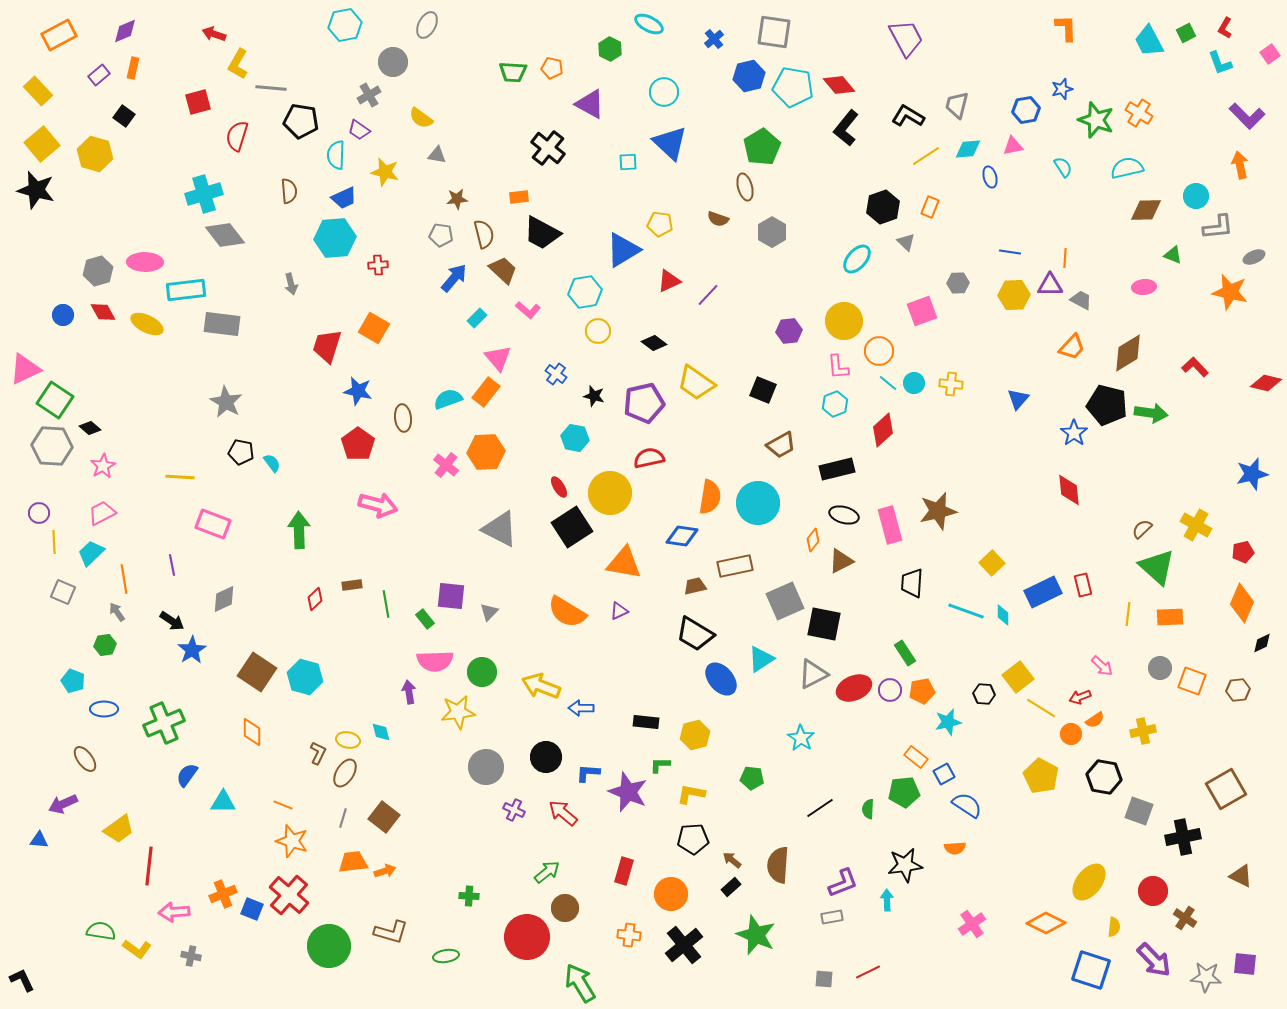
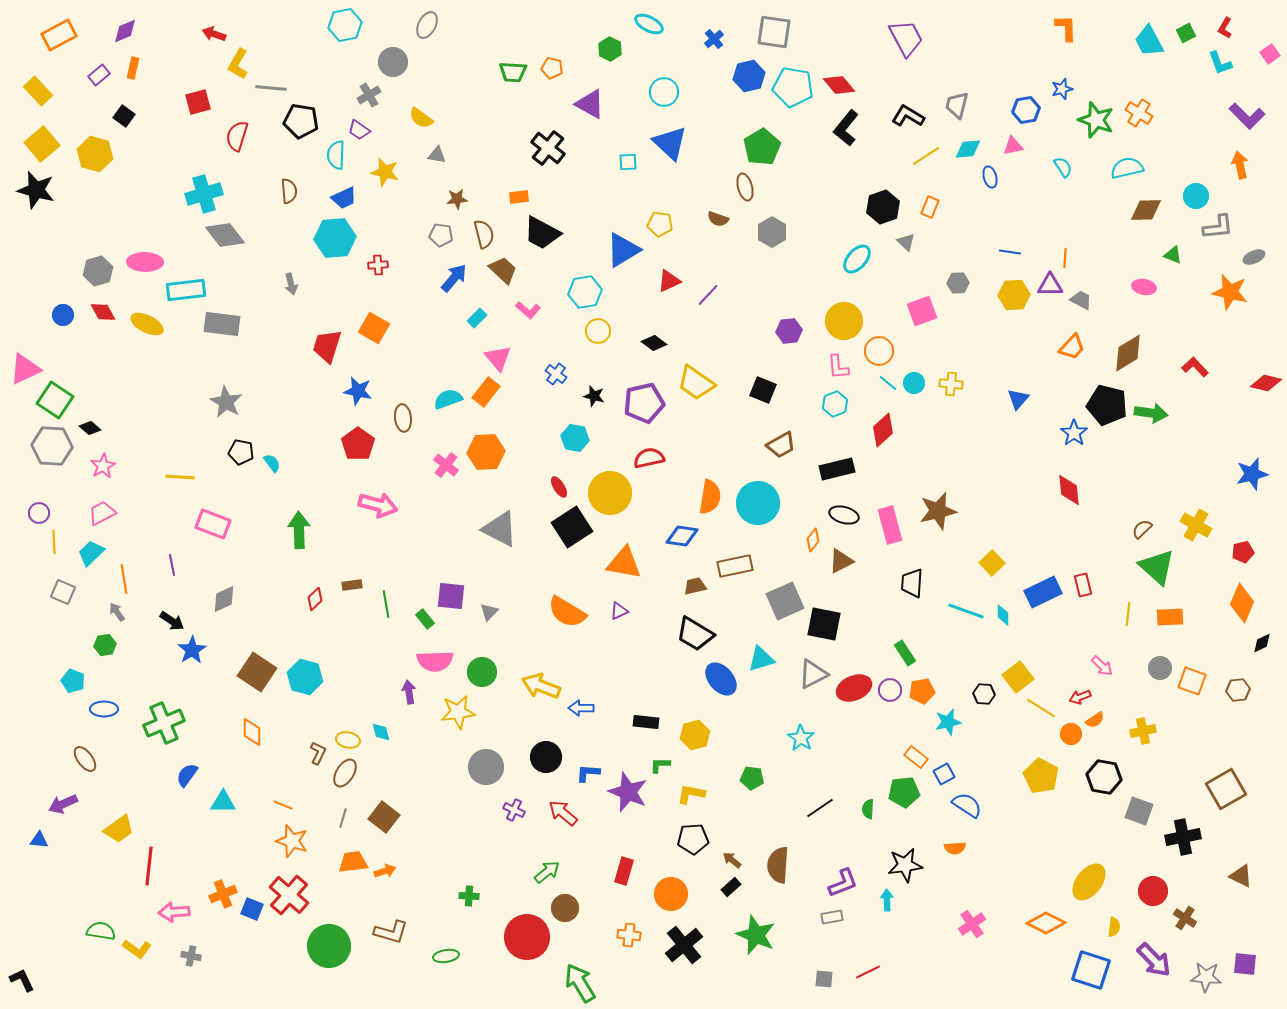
pink ellipse at (1144, 287): rotated 15 degrees clockwise
cyan triangle at (761, 659): rotated 16 degrees clockwise
